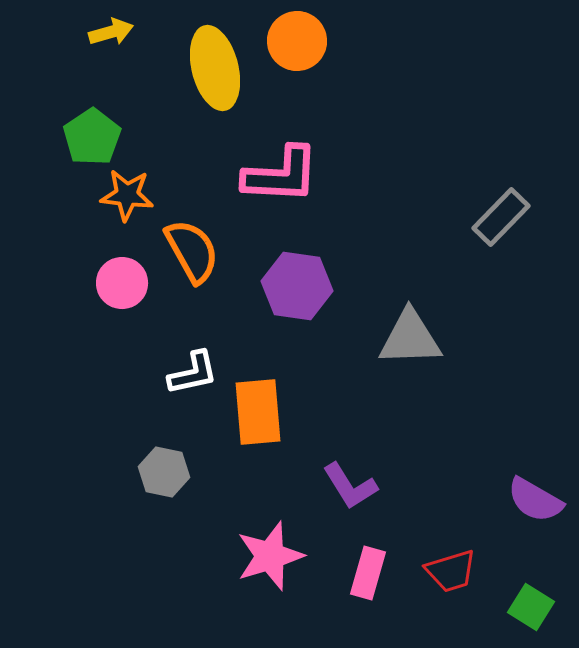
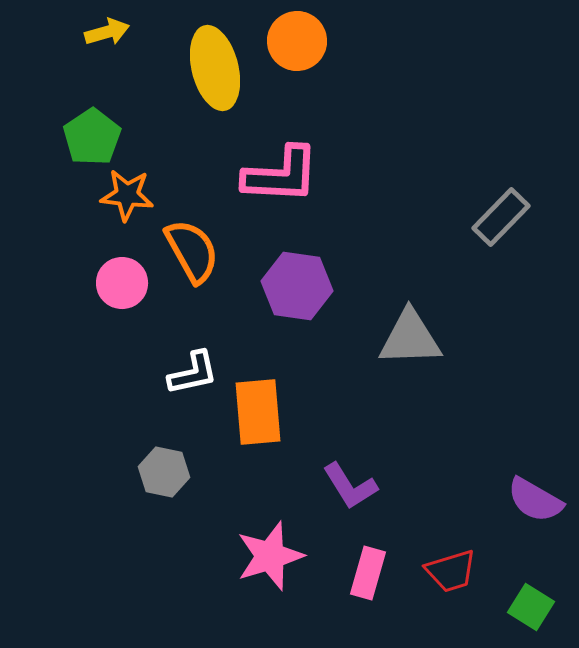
yellow arrow: moved 4 px left
